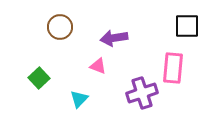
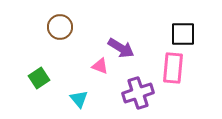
black square: moved 4 px left, 8 px down
purple arrow: moved 7 px right, 10 px down; rotated 140 degrees counterclockwise
pink triangle: moved 2 px right
green square: rotated 10 degrees clockwise
purple cross: moved 4 px left
cyan triangle: rotated 24 degrees counterclockwise
